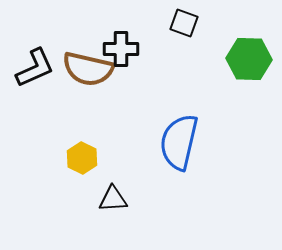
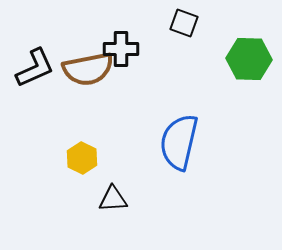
brown semicircle: rotated 24 degrees counterclockwise
